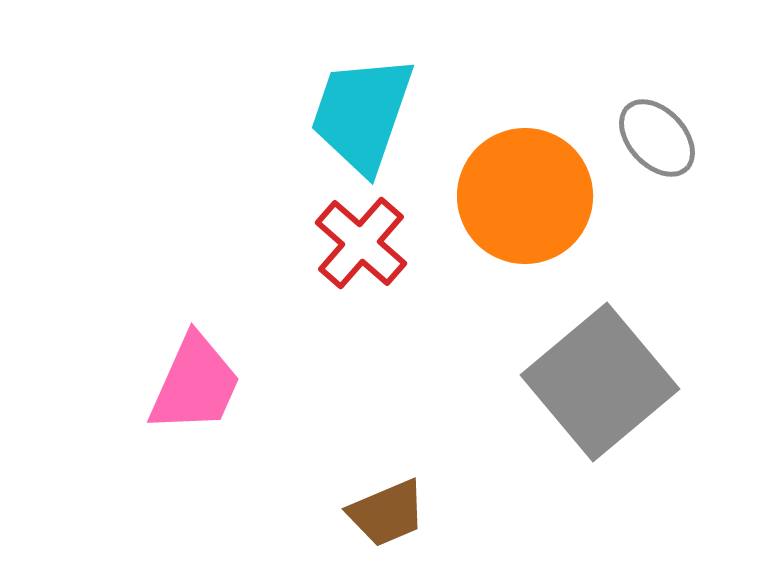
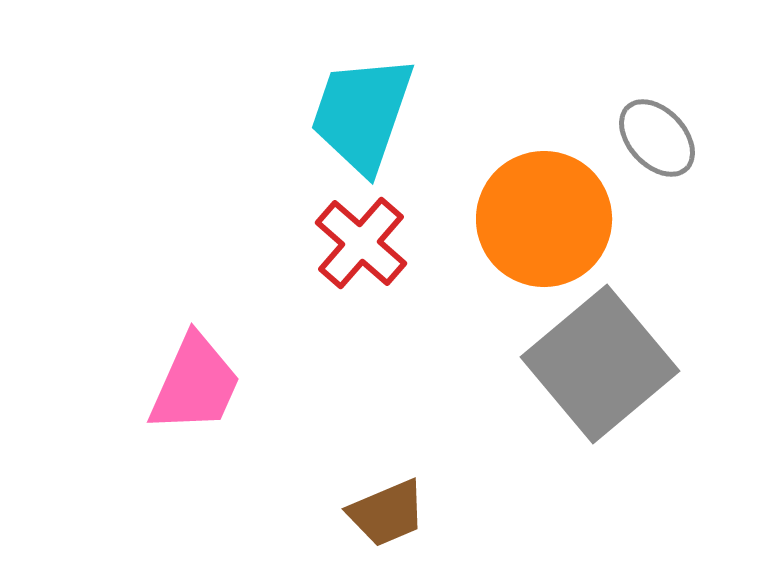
orange circle: moved 19 px right, 23 px down
gray square: moved 18 px up
